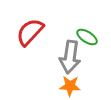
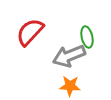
green ellipse: rotated 45 degrees clockwise
gray arrow: moved 1 px left, 1 px up; rotated 60 degrees clockwise
